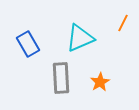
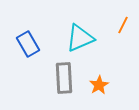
orange line: moved 2 px down
gray rectangle: moved 3 px right
orange star: moved 1 px left, 3 px down
